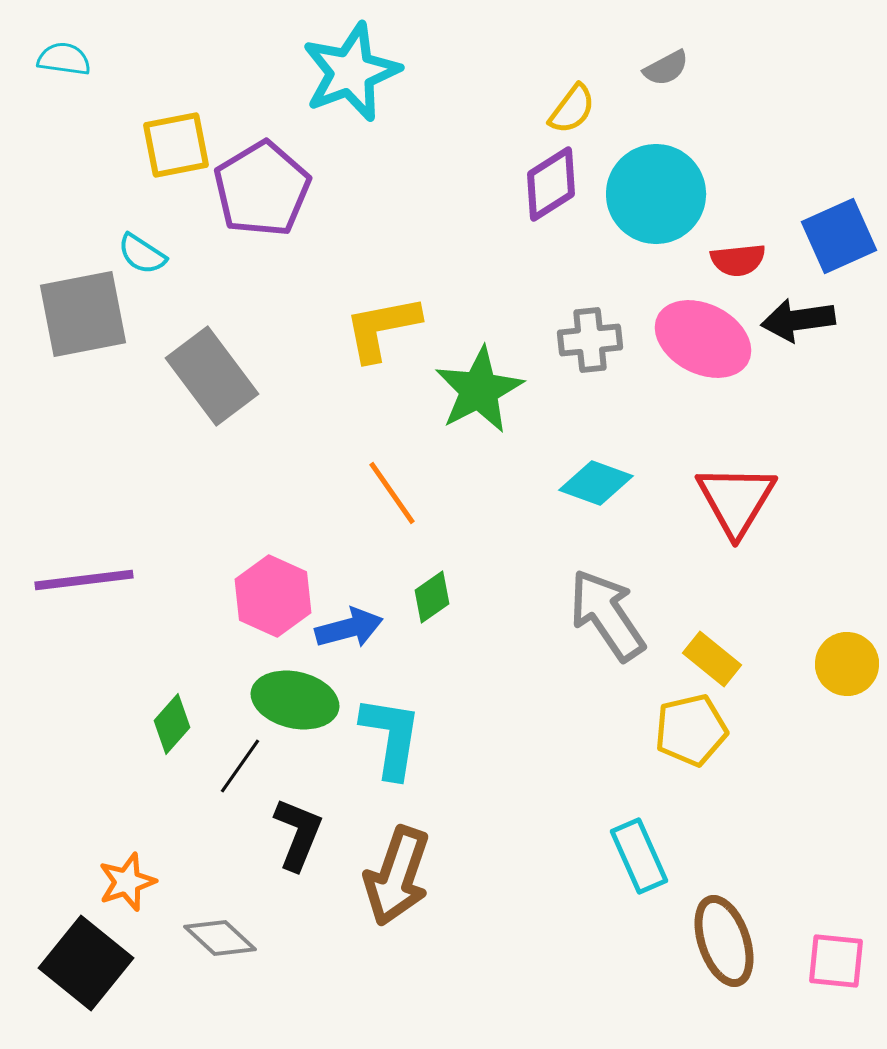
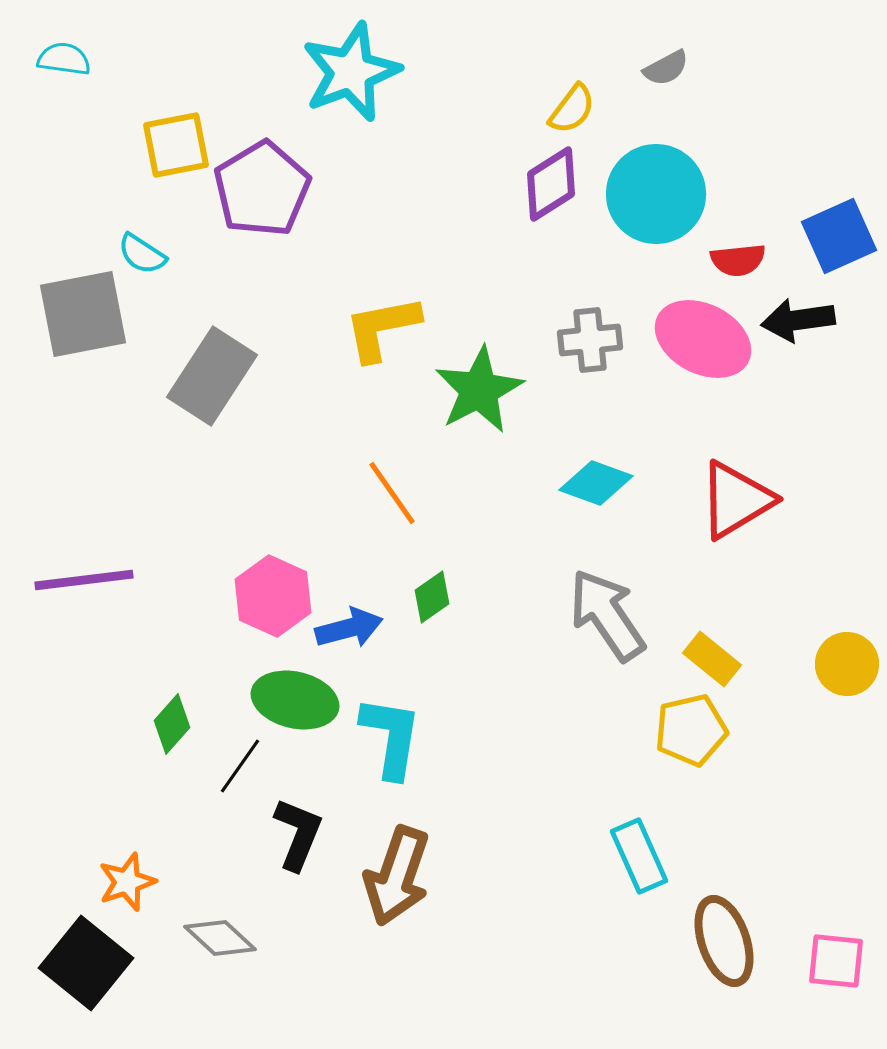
gray rectangle at (212, 376): rotated 70 degrees clockwise
red triangle at (736, 500): rotated 28 degrees clockwise
